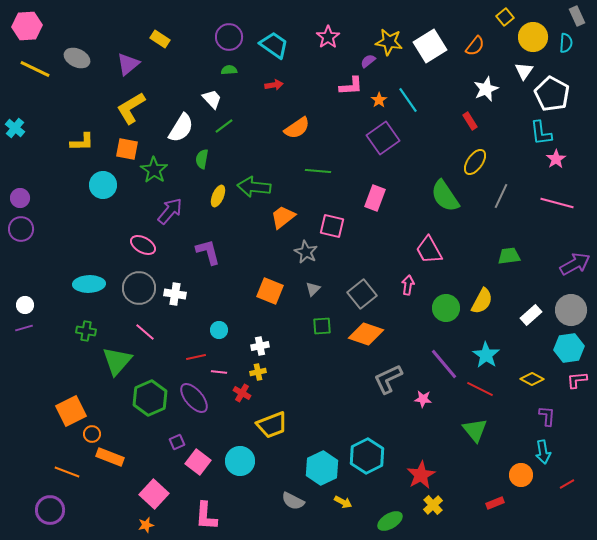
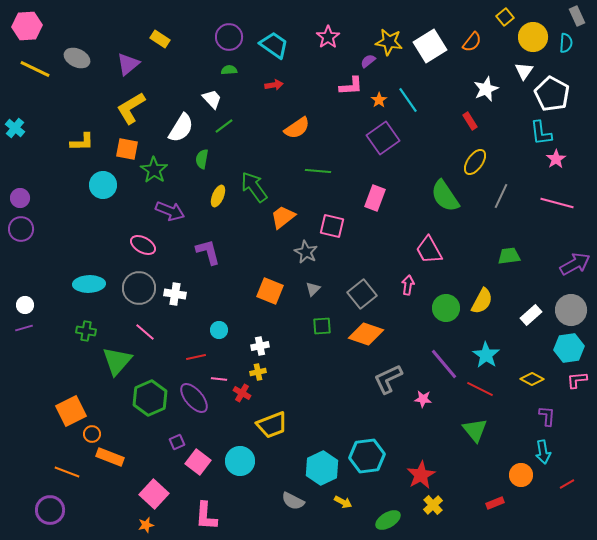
orange semicircle at (475, 46): moved 3 px left, 4 px up
green arrow at (254, 187): rotated 48 degrees clockwise
purple arrow at (170, 211): rotated 72 degrees clockwise
pink line at (219, 372): moved 7 px down
cyan hexagon at (367, 456): rotated 20 degrees clockwise
green ellipse at (390, 521): moved 2 px left, 1 px up
